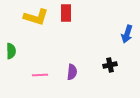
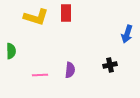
purple semicircle: moved 2 px left, 2 px up
